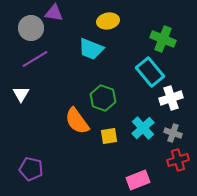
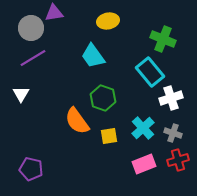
purple triangle: rotated 18 degrees counterclockwise
cyan trapezoid: moved 2 px right, 7 px down; rotated 32 degrees clockwise
purple line: moved 2 px left, 1 px up
pink rectangle: moved 6 px right, 16 px up
